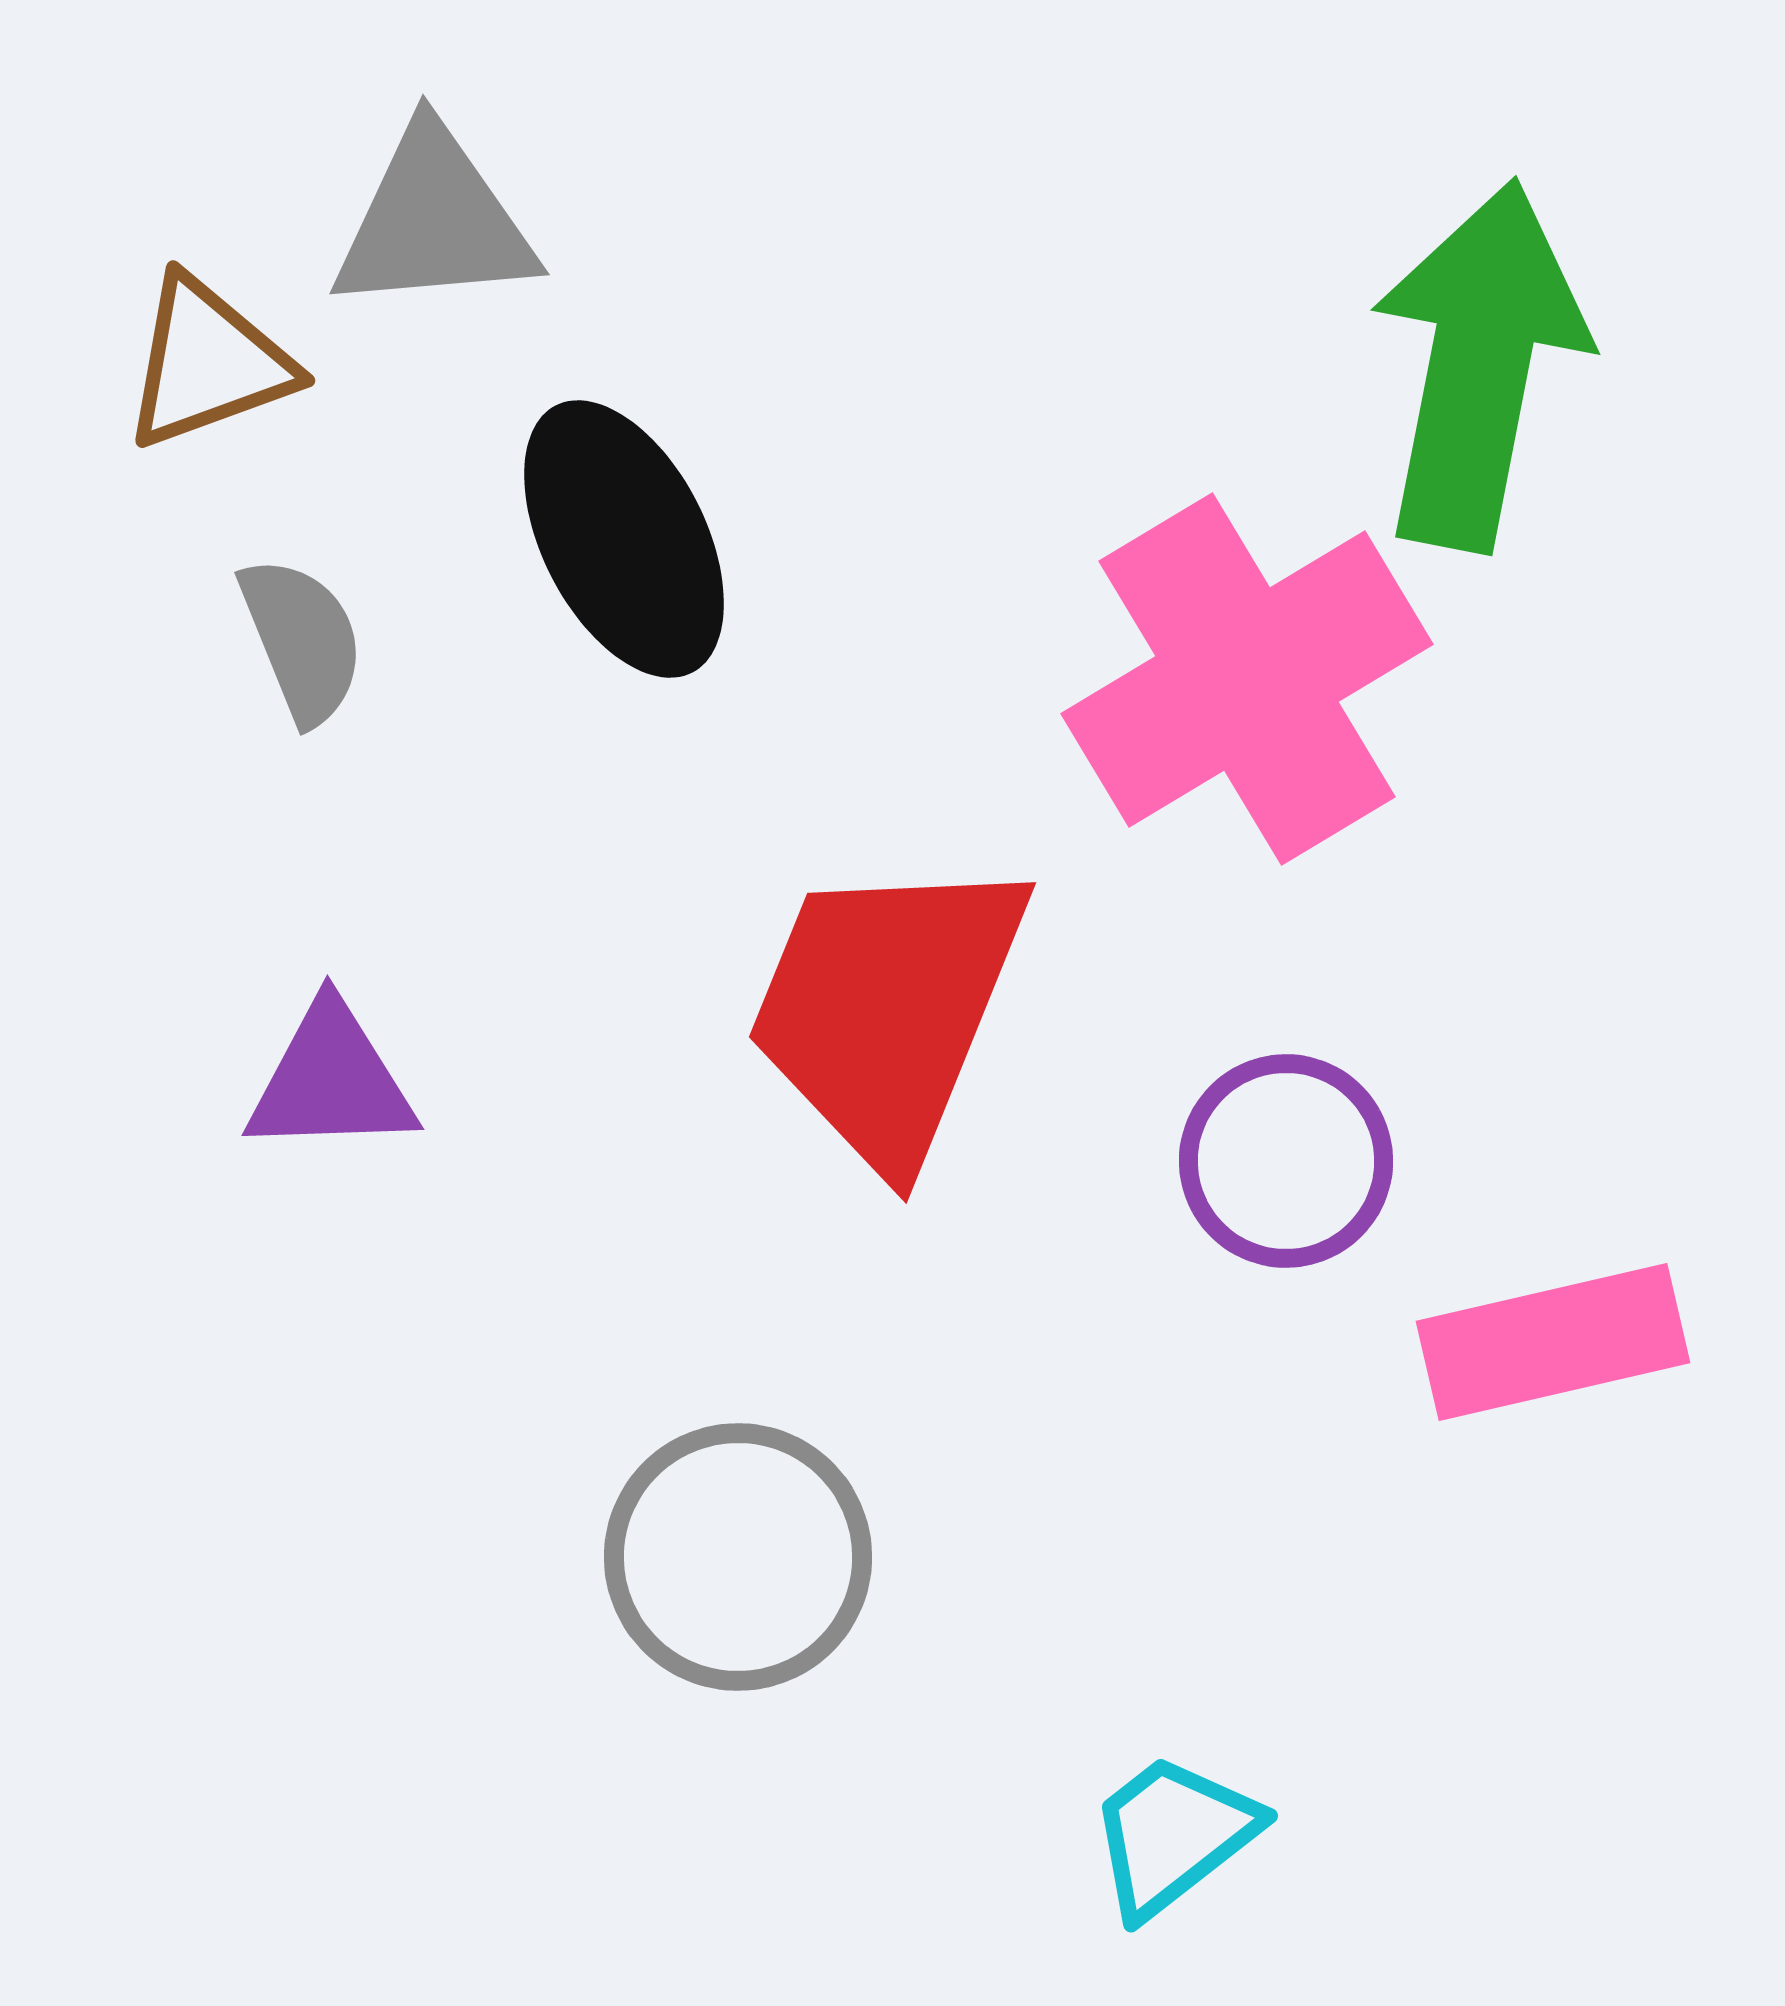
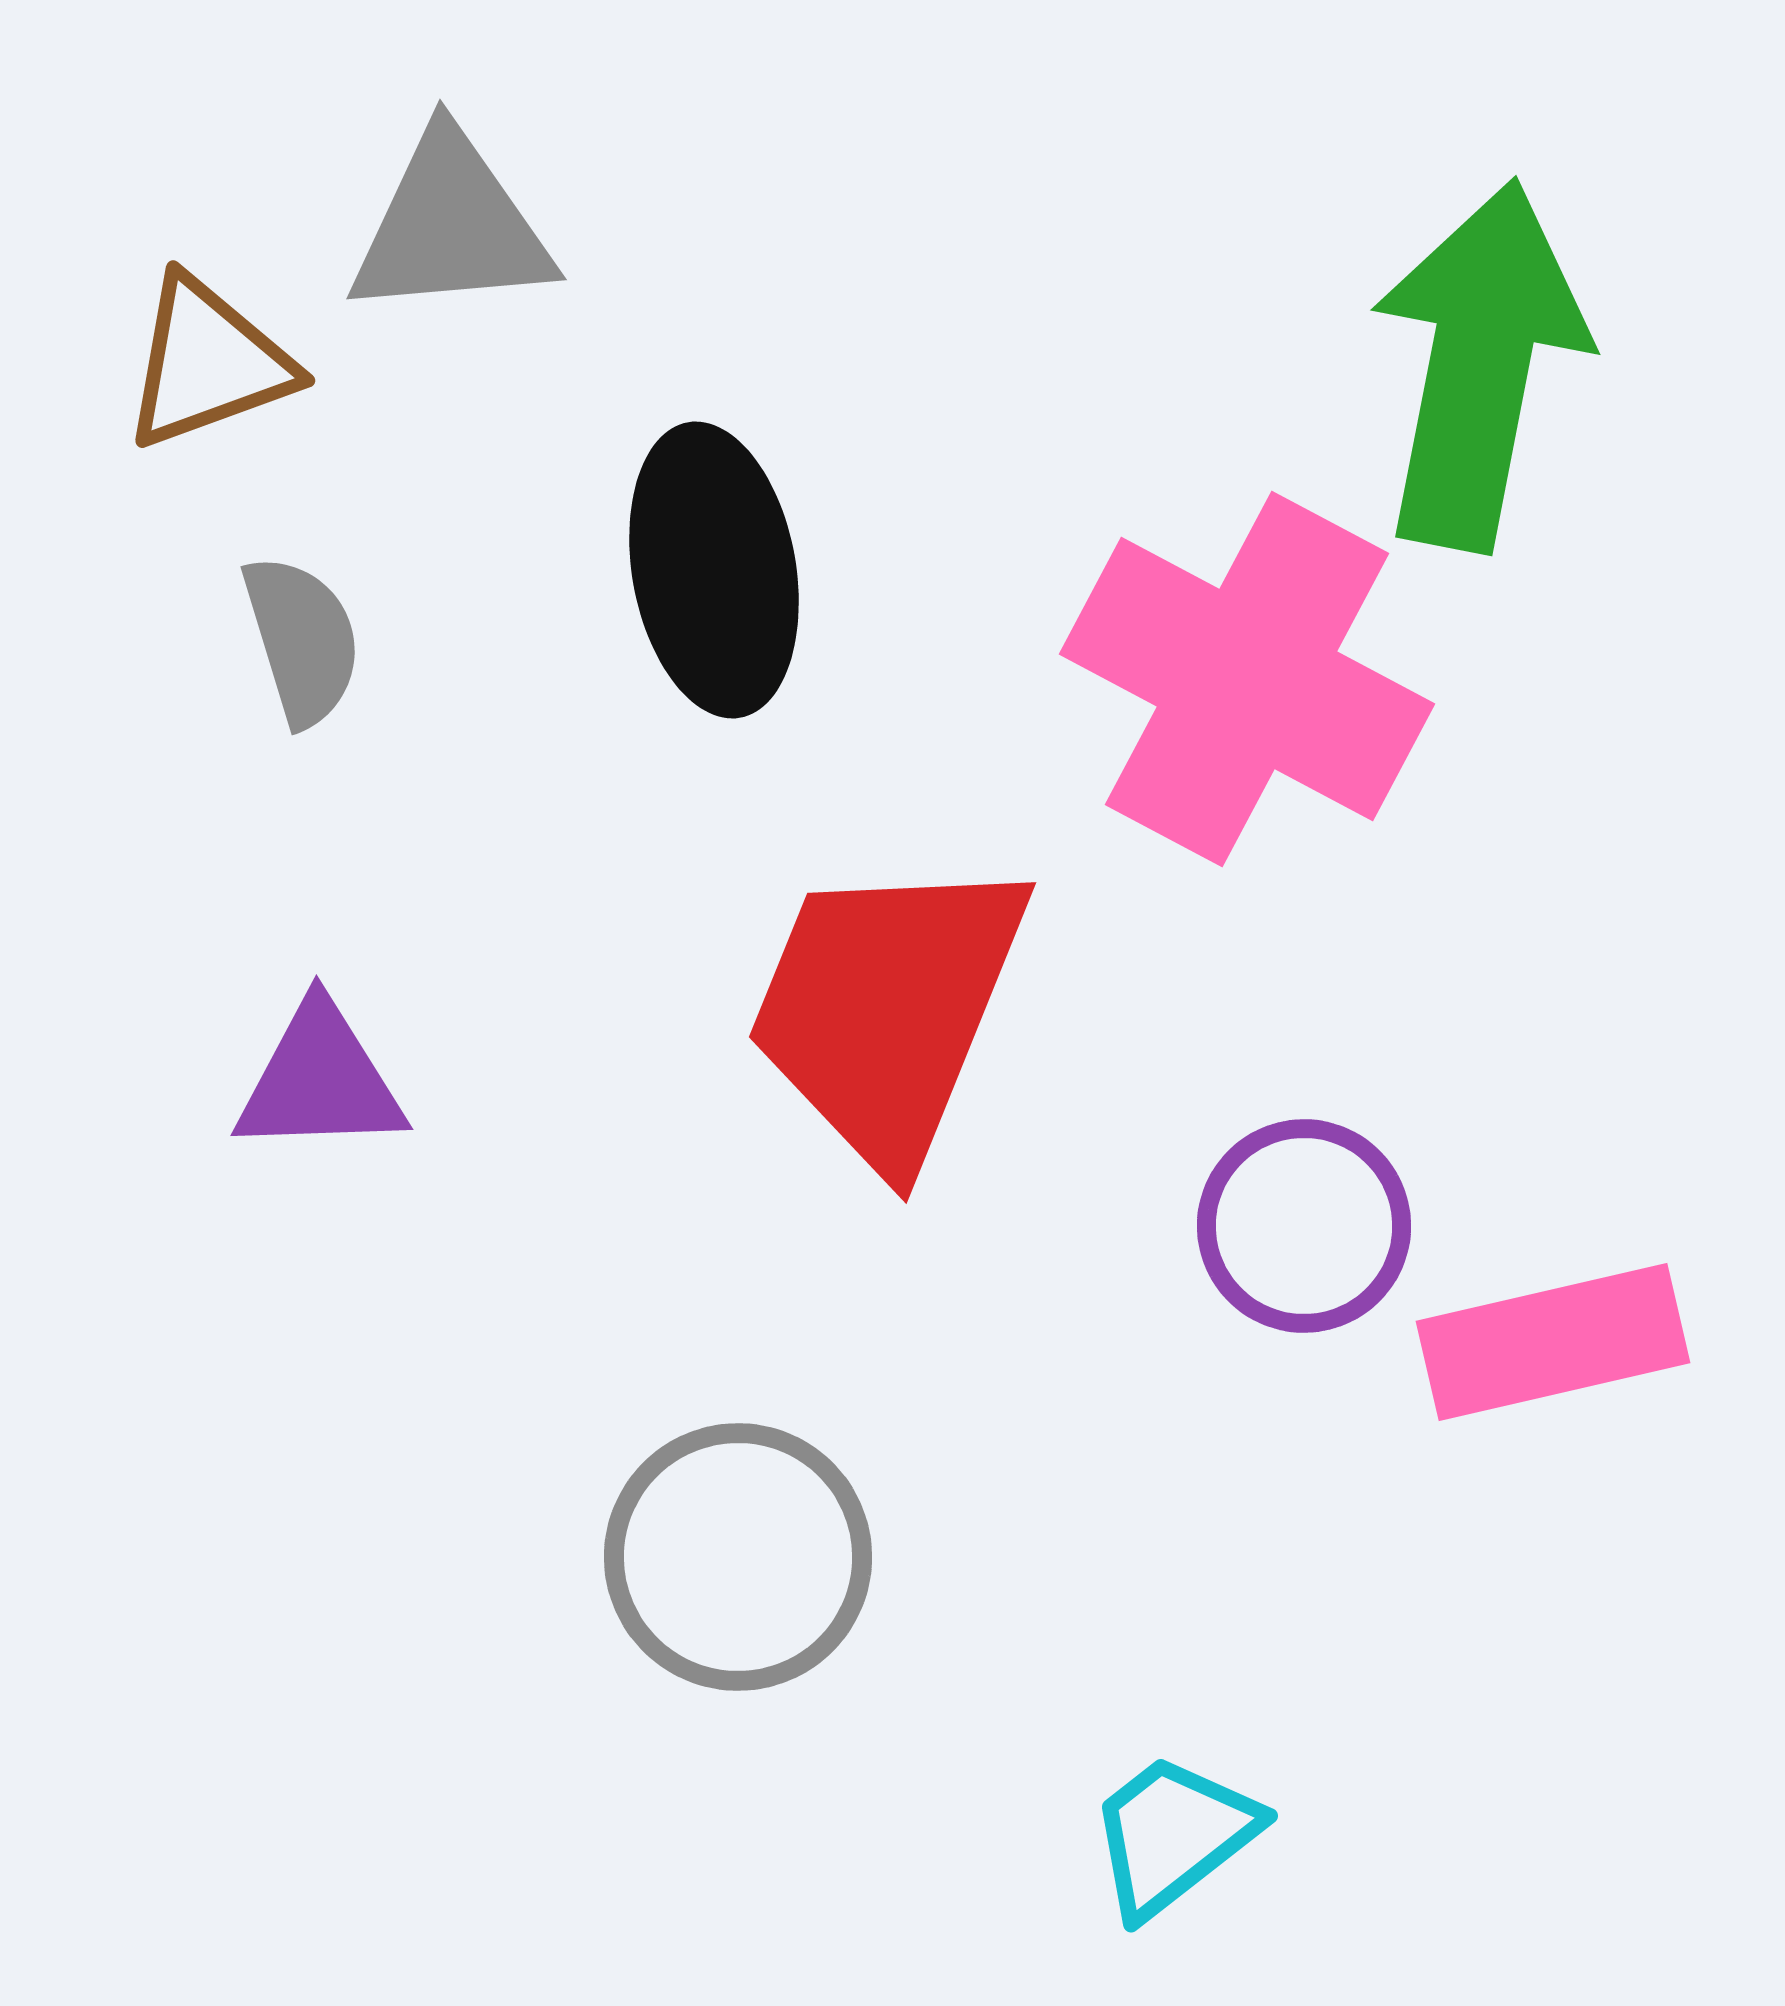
gray triangle: moved 17 px right, 5 px down
black ellipse: moved 90 px right, 31 px down; rotated 17 degrees clockwise
gray semicircle: rotated 5 degrees clockwise
pink cross: rotated 31 degrees counterclockwise
purple triangle: moved 11 px left
purple circle: moved 18 px right, 65 px down
